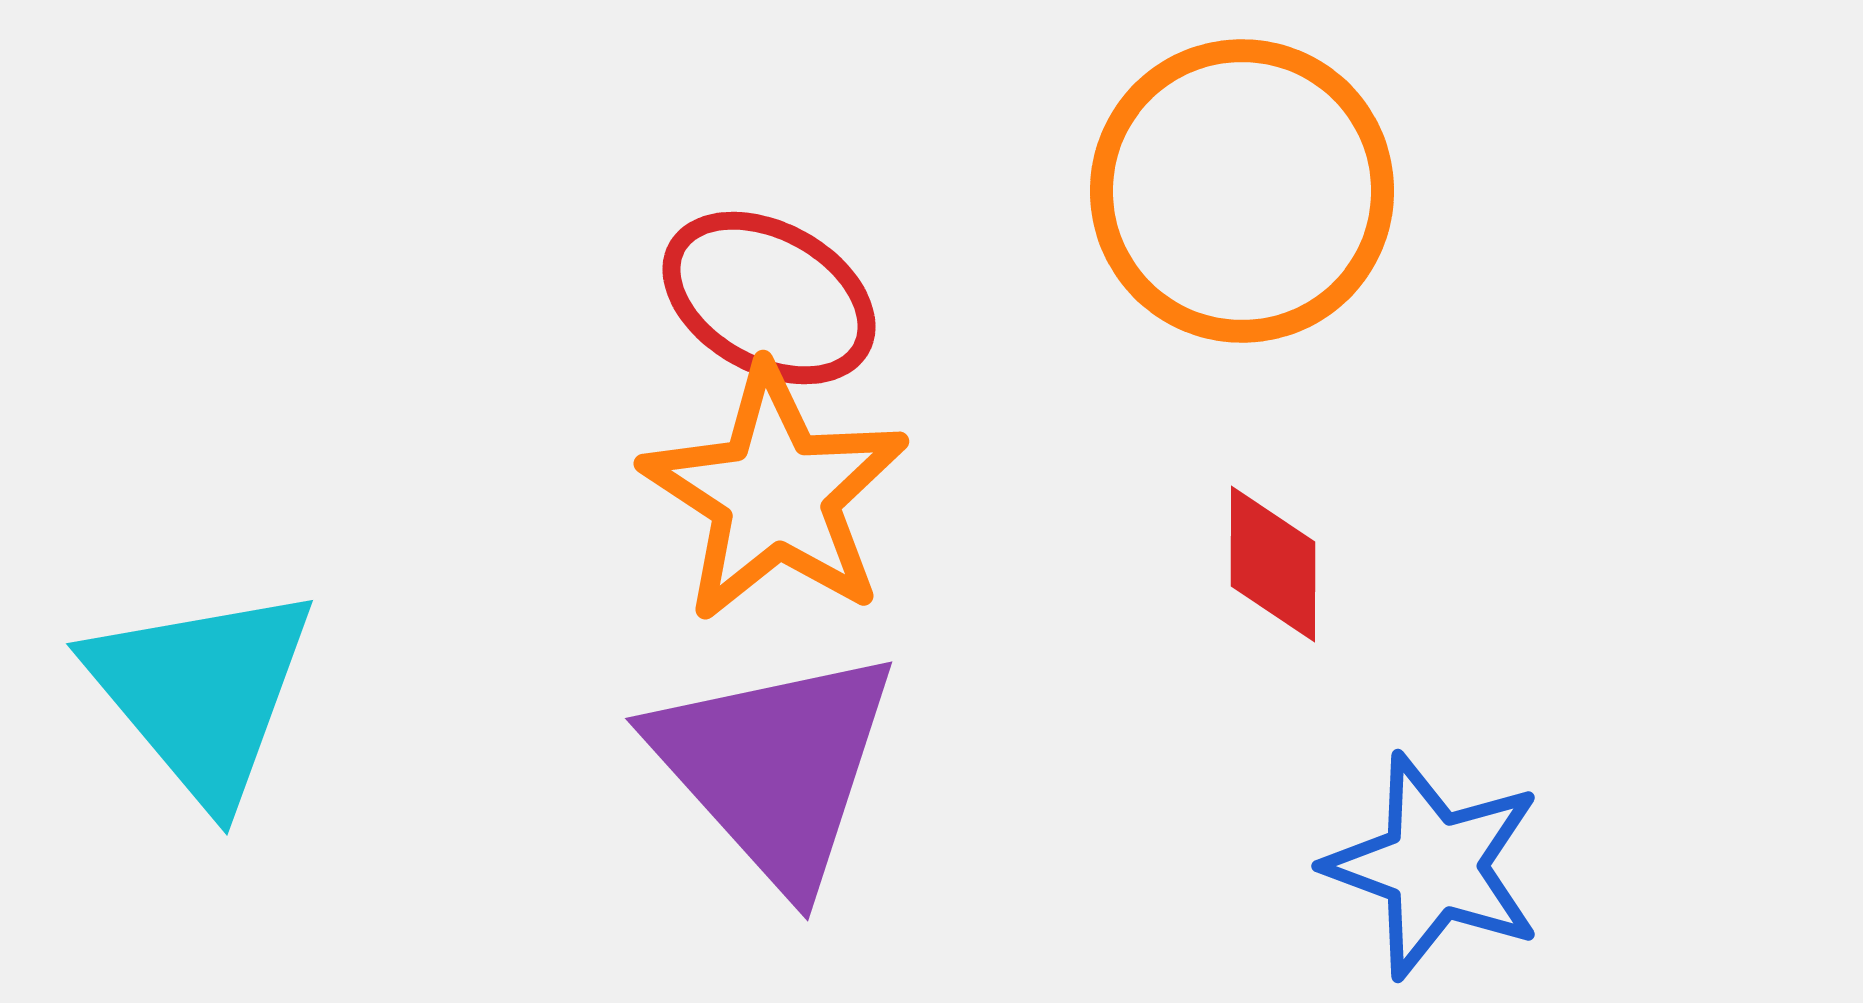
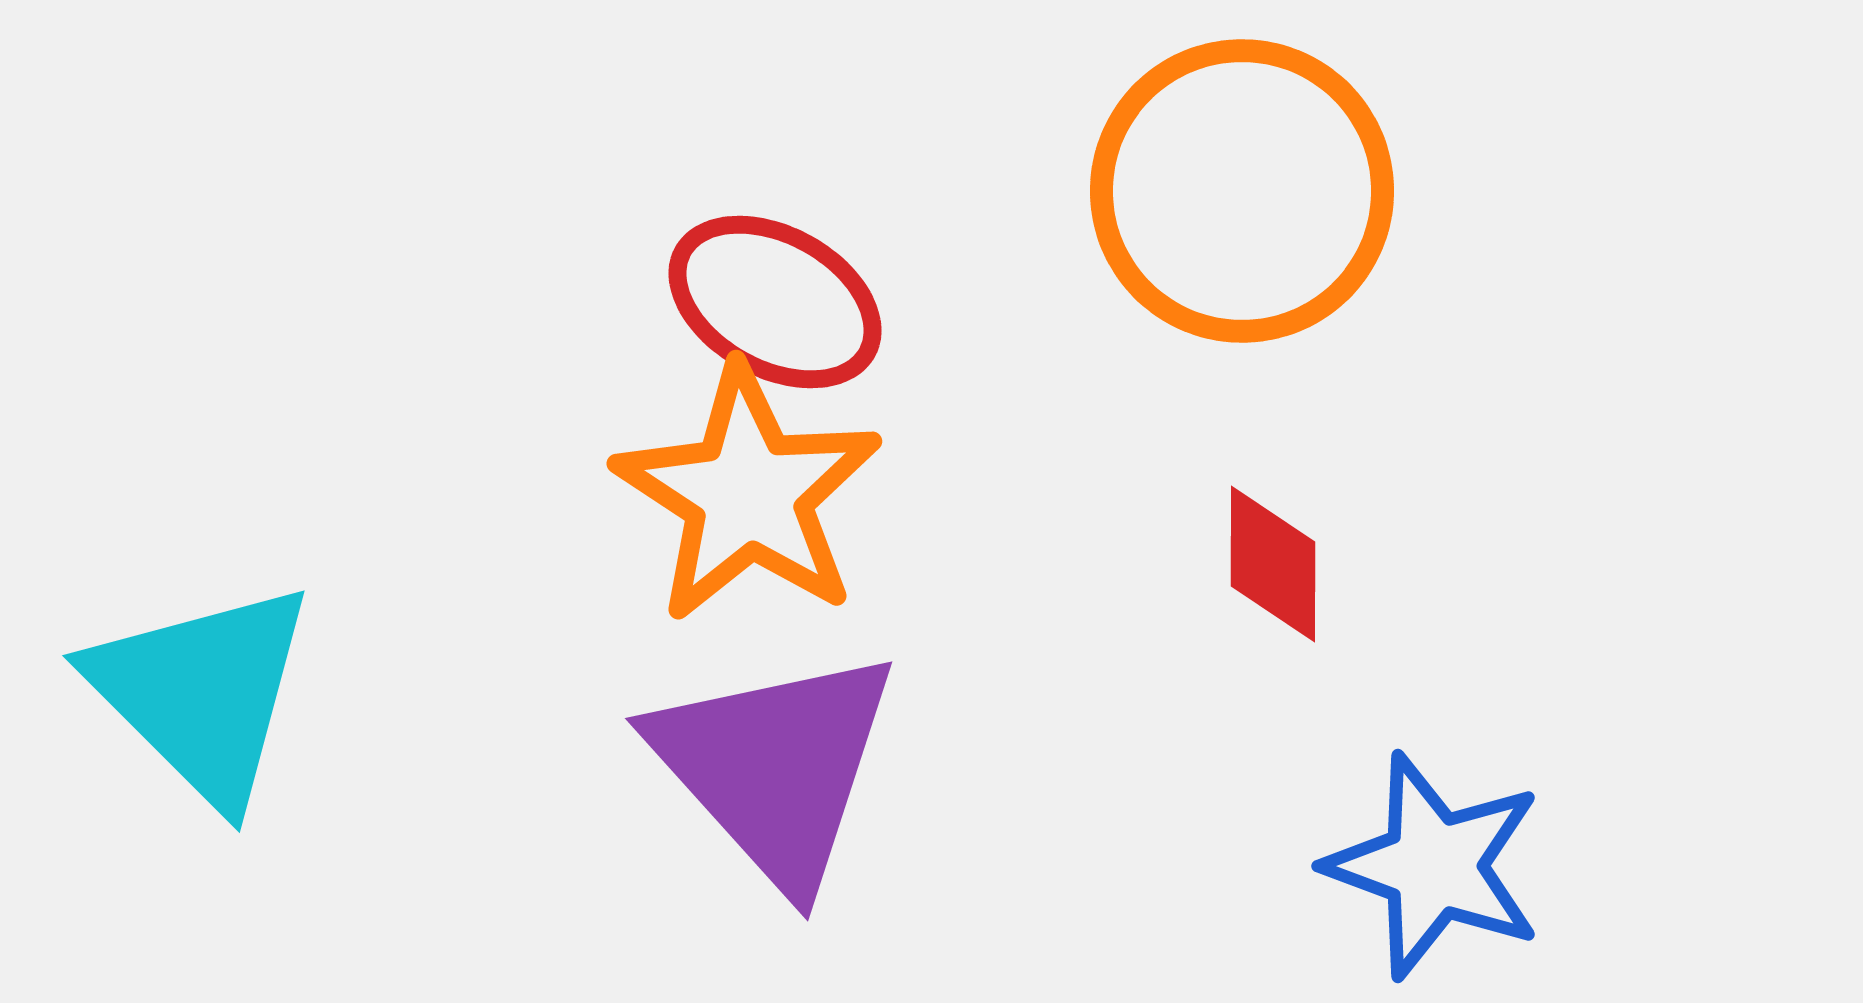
red ellipse: moved 6 px right, 4 px down
orange star: moved 27 px left
cyan triangle: rotated 5 degrees counterclockwise
